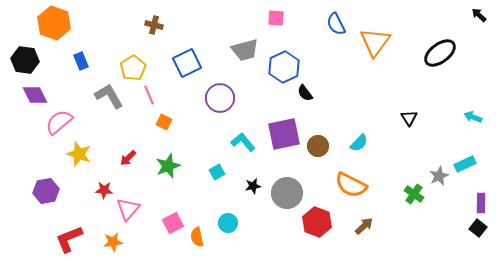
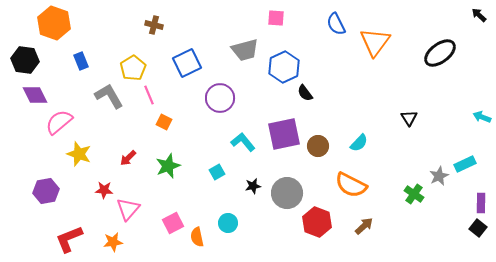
cyan arrow at (473, 117): moved 9 px right
